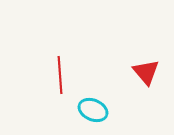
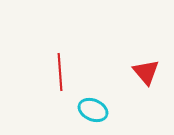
red line: moved 3 px up
